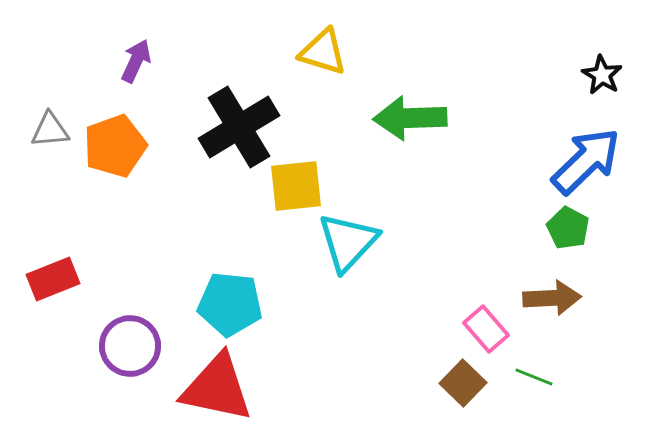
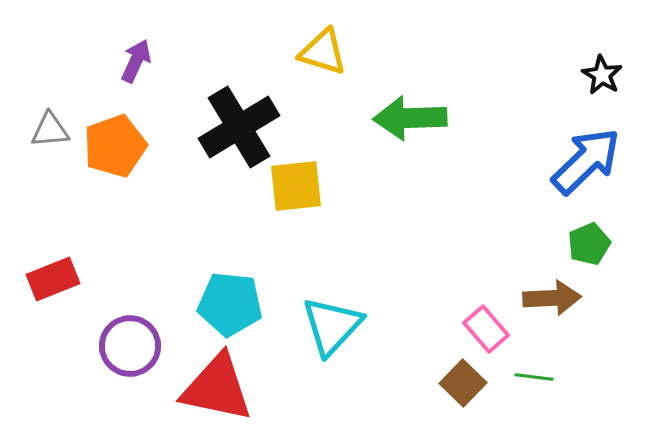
green pentagon: moved 21 px right, 16 px down; rotated 21 degrees clockwise
cyan triangle: moved 16 px left, 84 px down
green line: rotated 15 degrees counterclockwise
